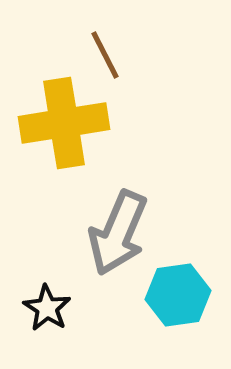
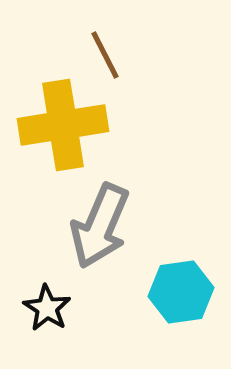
yellow cross: moved 1 px left, 2 px down
gray arrow: moved 18 px left, 7 px up
cyan hexagon: moved 3 px right, 3 px up
